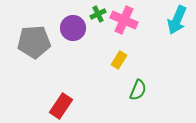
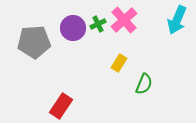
green cross: moved 10 px down
pink cross: rotated 24 degrees clockwise
yellow rectangle: moved 3 px down
green semicircle: moved 6 px right, 6 px up
